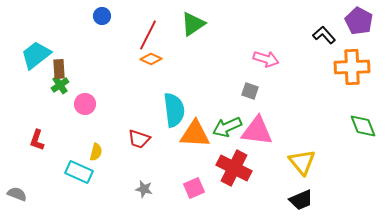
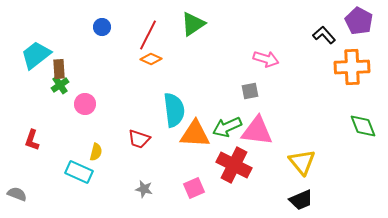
blue circle: moved 11 px down
gray square: rotated 30 degrees counterclockwise
red L-shape: moved 5 px left
red cross: moved 3 px up
